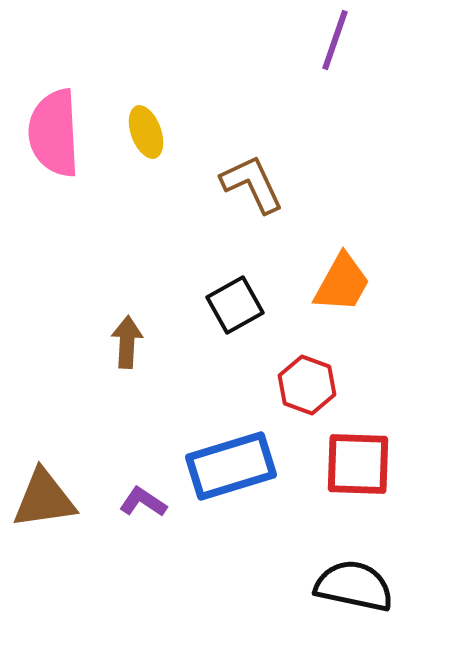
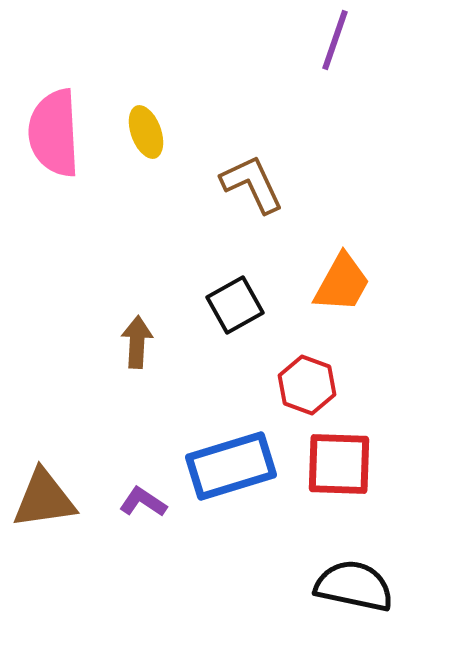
brown arrow: moved 10 px right
red square: moved 19 px left
